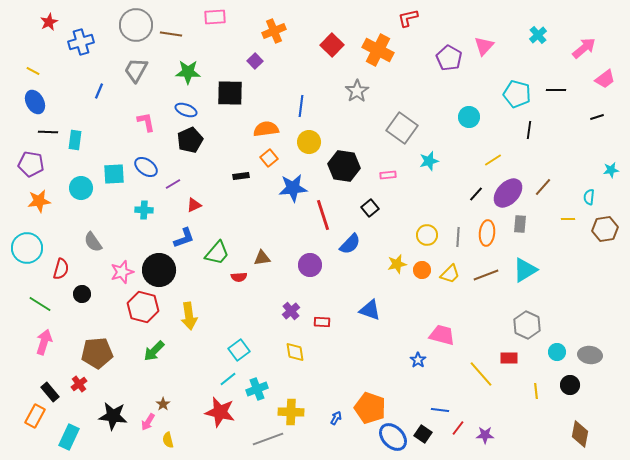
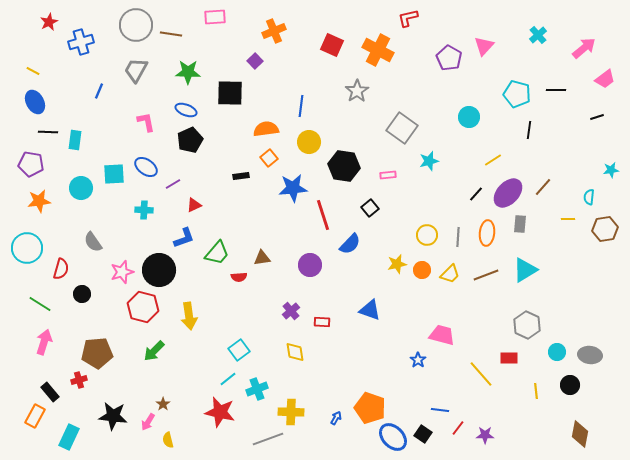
red square at (332, 45): rotated 20 degrees counterclockwise
red cross at (79, 384): moved 4 px up; rotated 21 degrees clockwise
